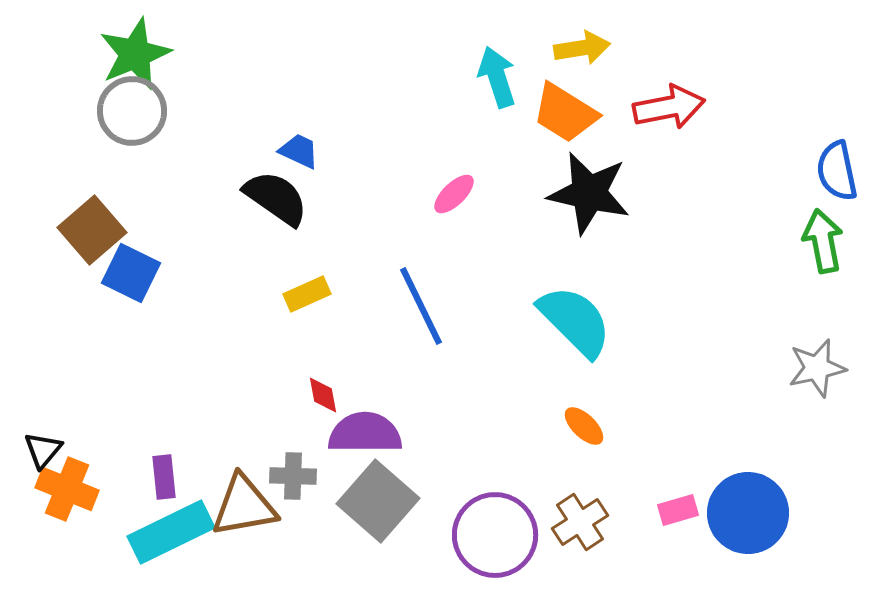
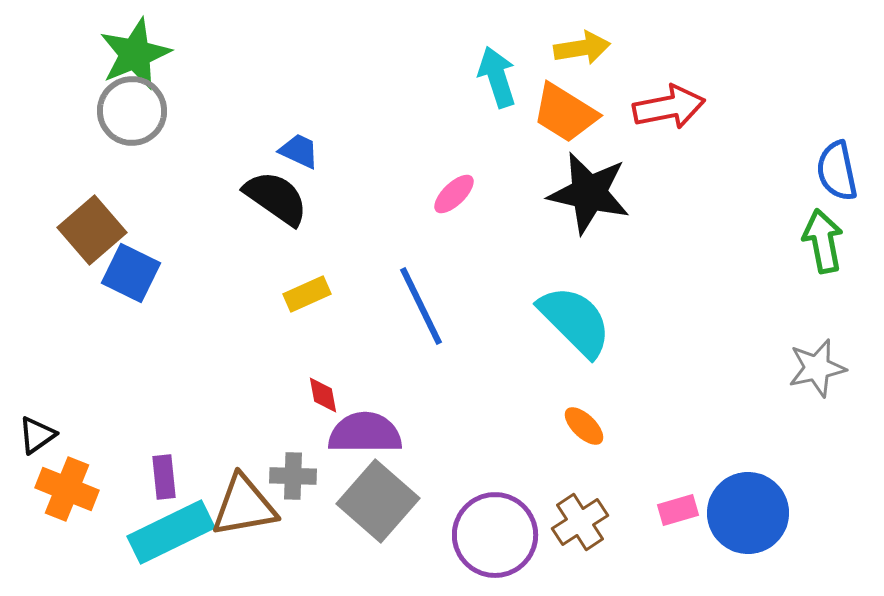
black triangle: moved 6 px left, 15 px up; rotated 15 degrees clockwise
